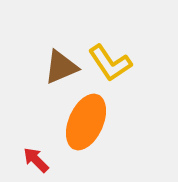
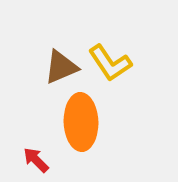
orange ellipse: moved 5 px left; rotated 26 degrees counterclockwise
